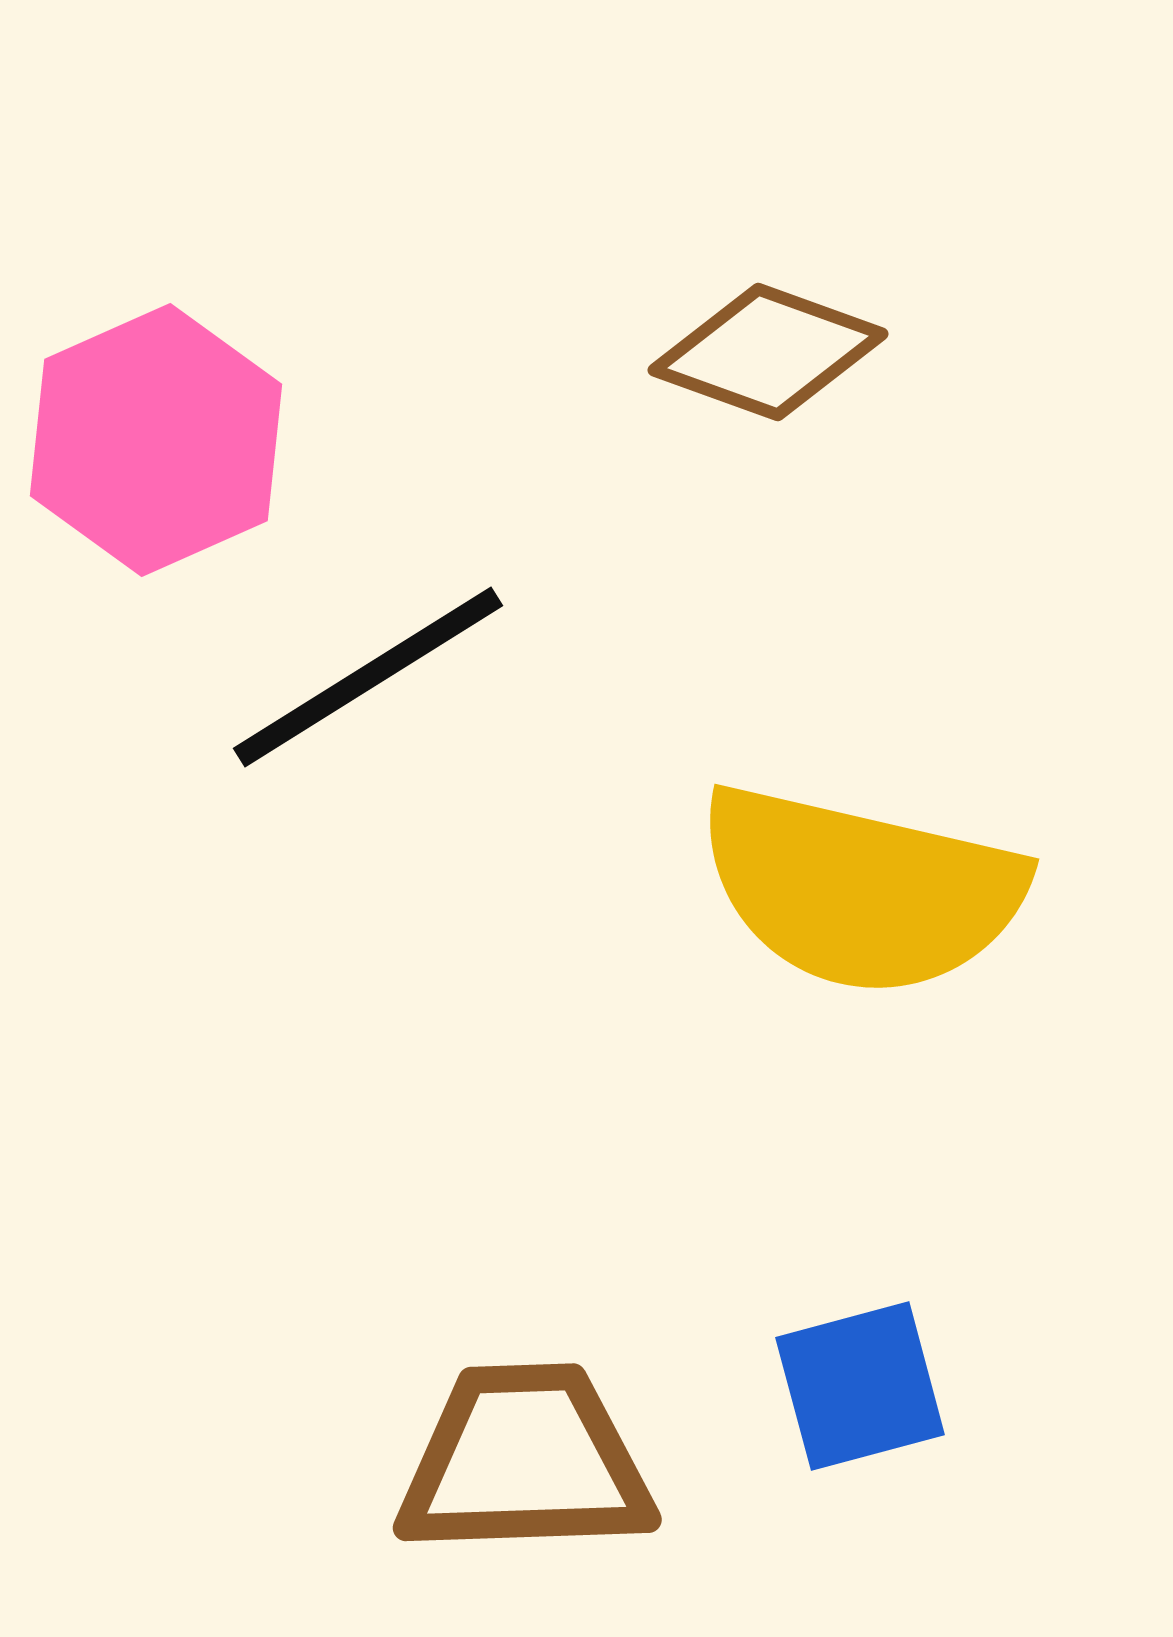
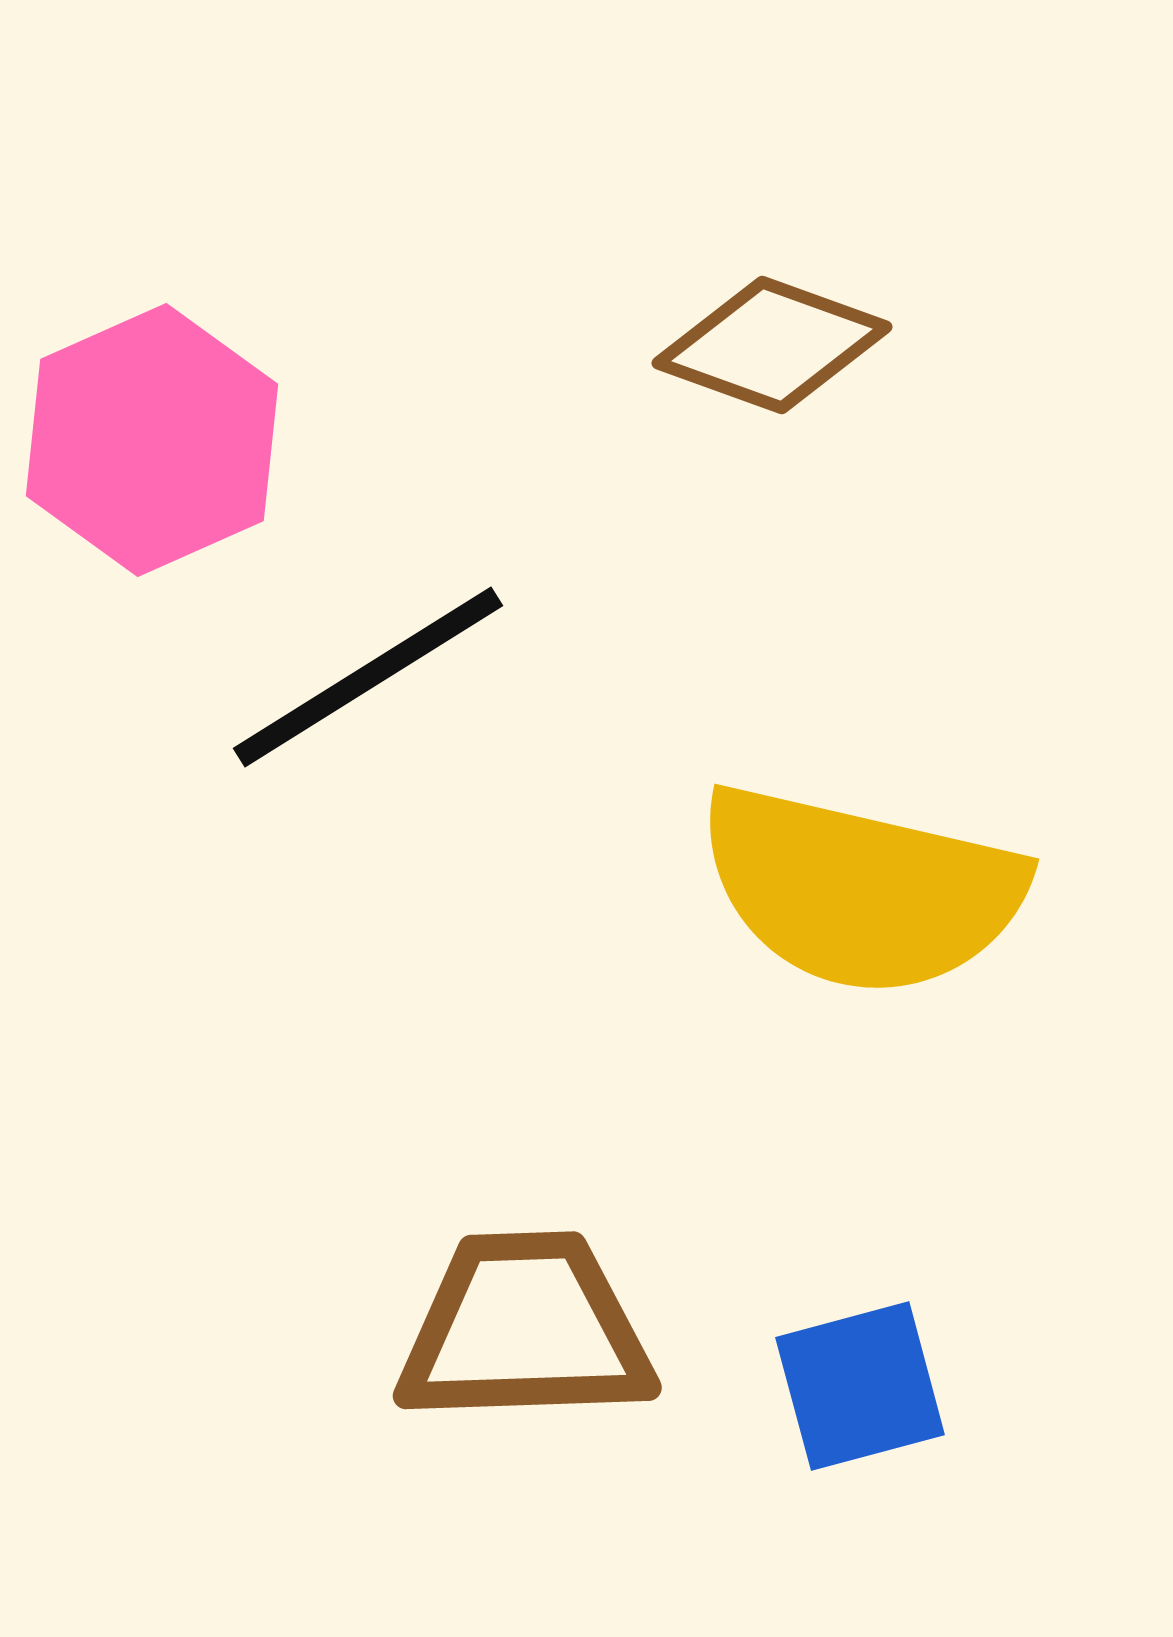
brown diamond: moved 4 px right, 7 px up
pink hexagon: moved 4 px left
brown trapezoid: moved 132 px up
